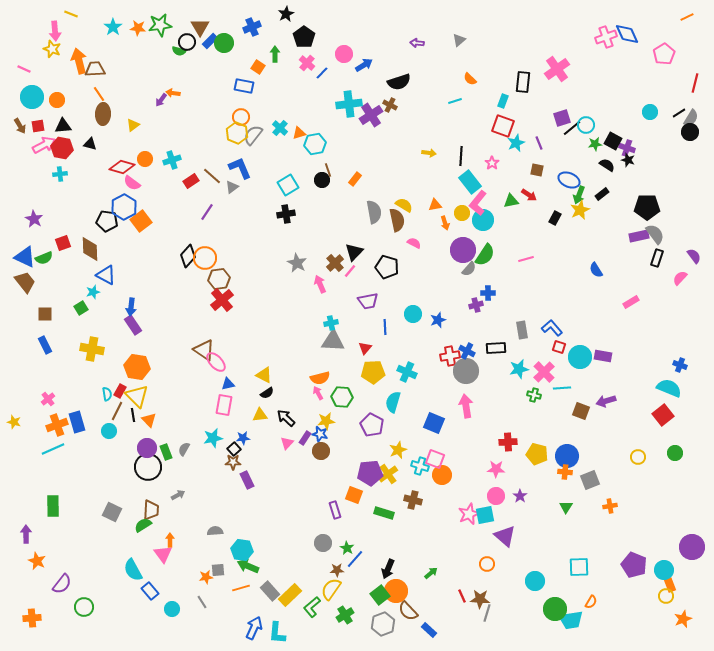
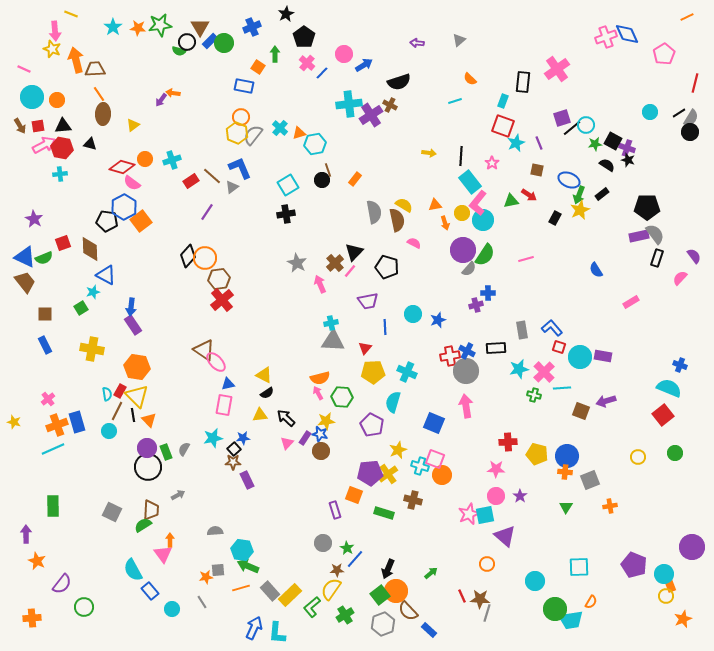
orange arrow at (79, 61): moved 3 px left, 1 px up
cyan circle at (664, 570): moved 4 px down
